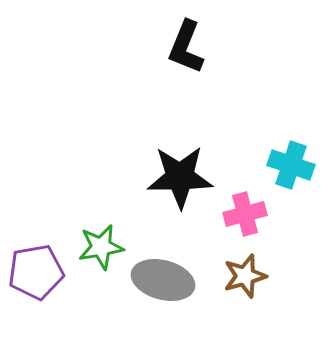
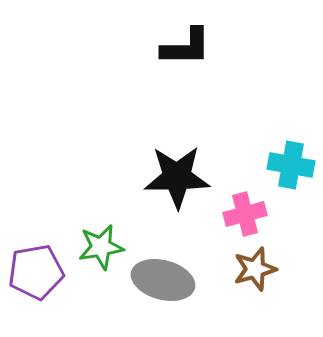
black L-shape: rotated 112 degrees counterclockwise
cyan cross: rotated 9 degrees counterclockwise
black star: moved 3 px left
brown star: moved 10 px right, 7 px up
